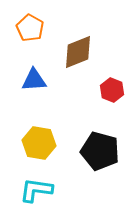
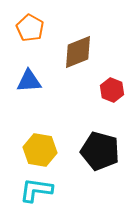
blue triangle: moved 5 px left, 1 px down
yellow hexagon: moved 1 px right, 7 px down
